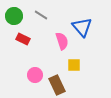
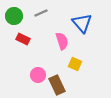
gray line: moved 2 px up; rotated 56 degrees counterclockwise
blue triangle: moved 4 px up
yellow square: moved 1 px right, 1 px up; rotated 24 degrees clockwise
pink circle: moved 3 px right
